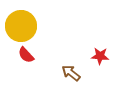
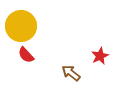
red star: rotated 30 degrees counterclockwise
